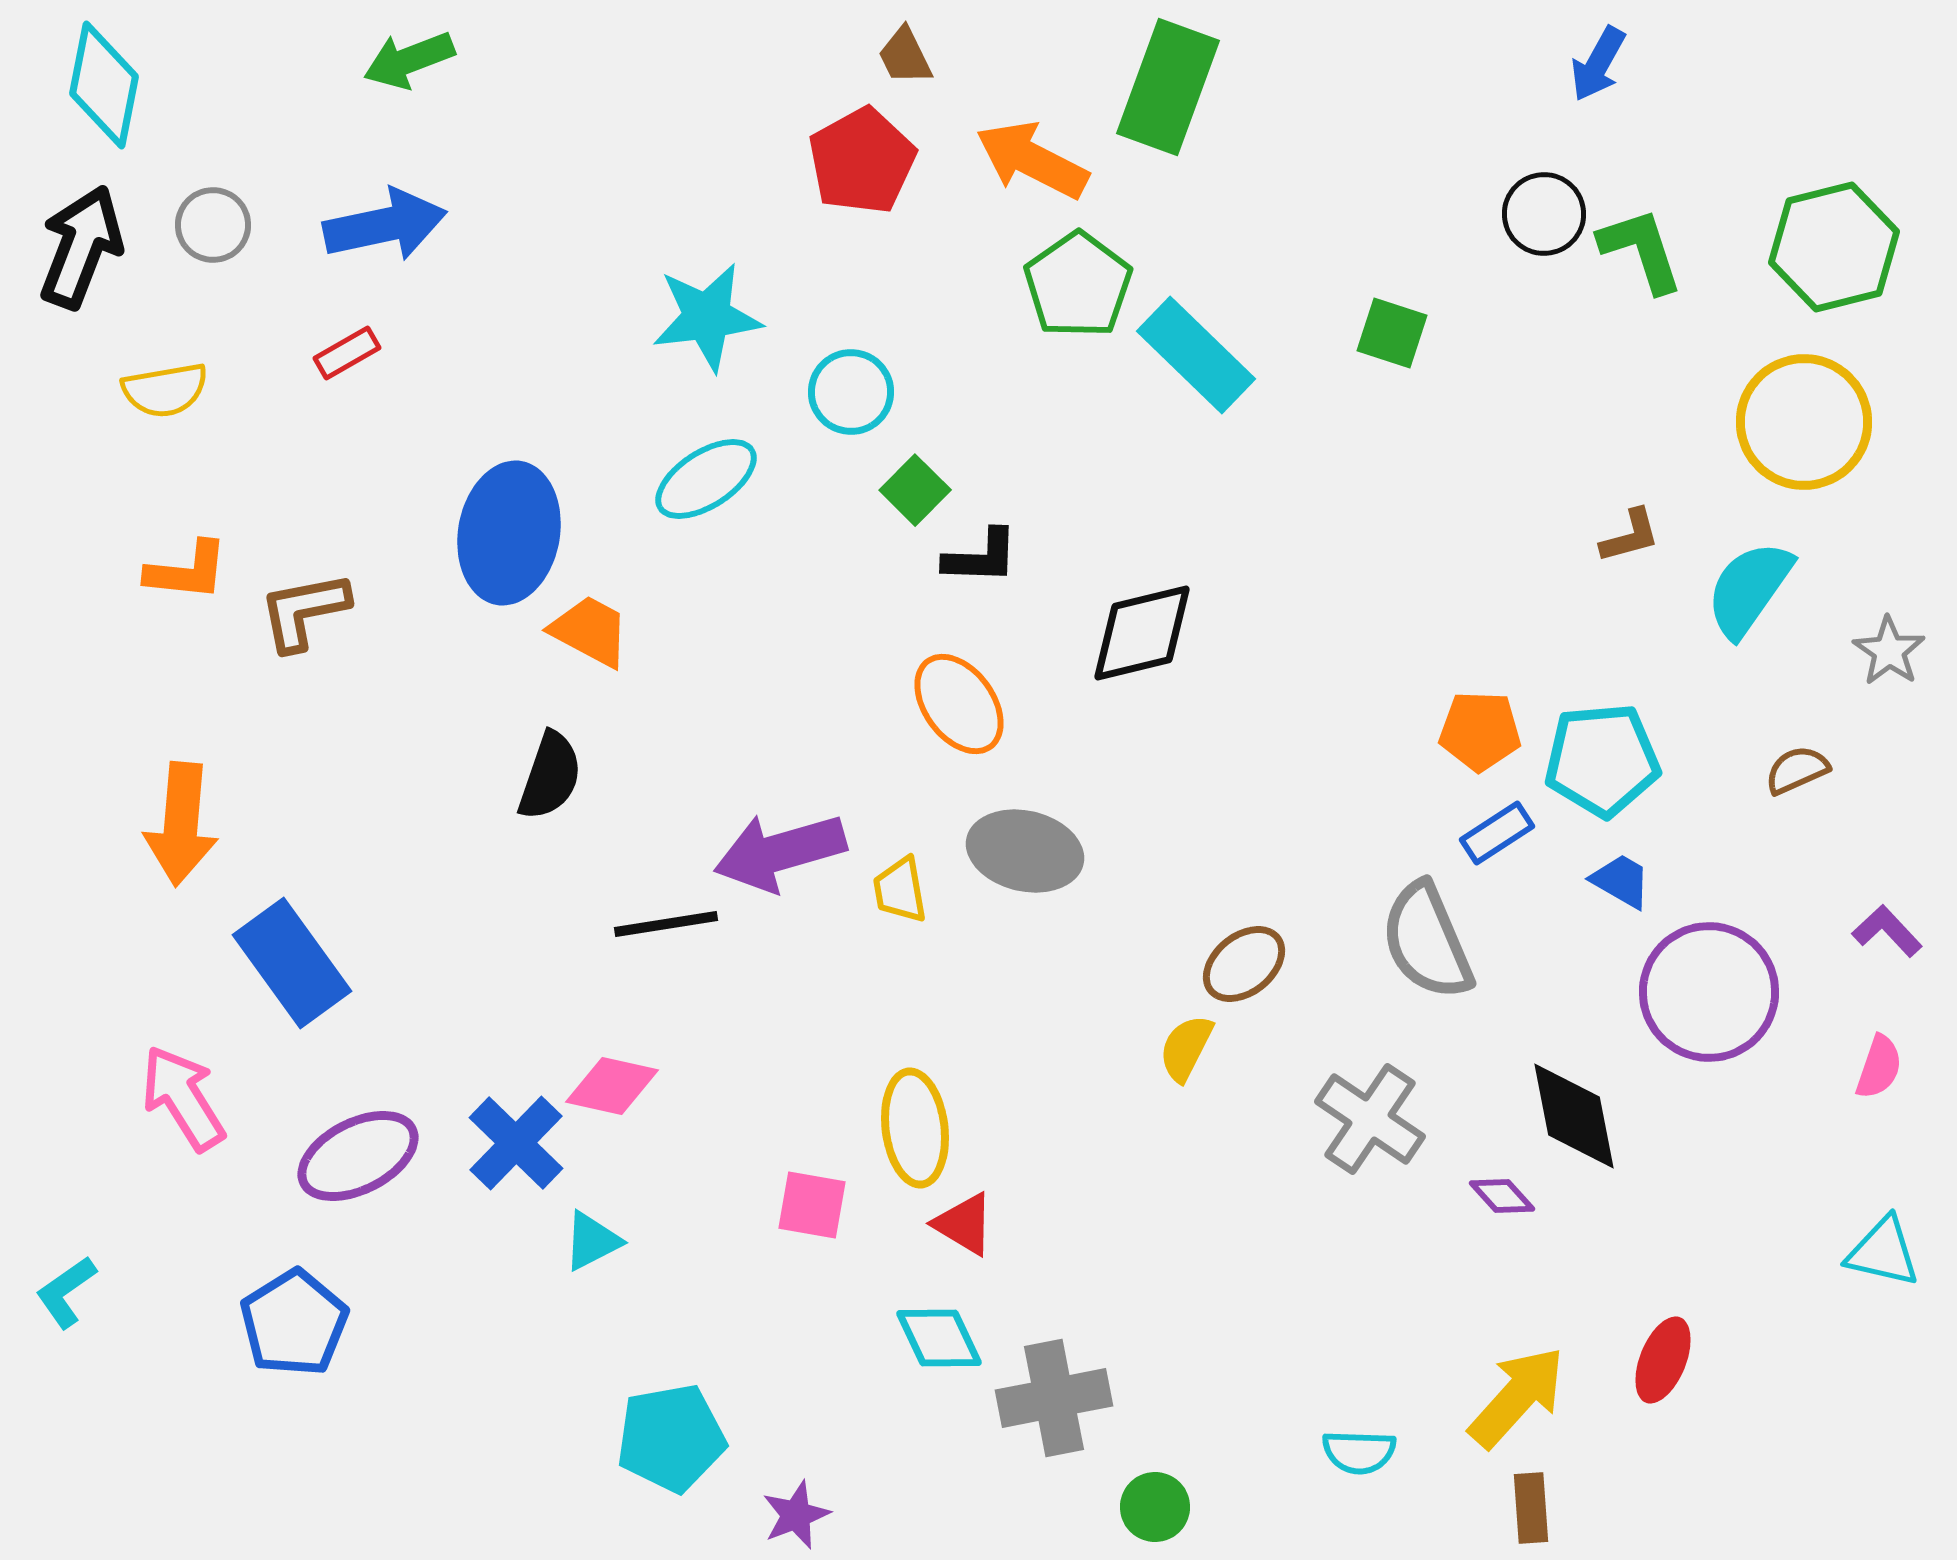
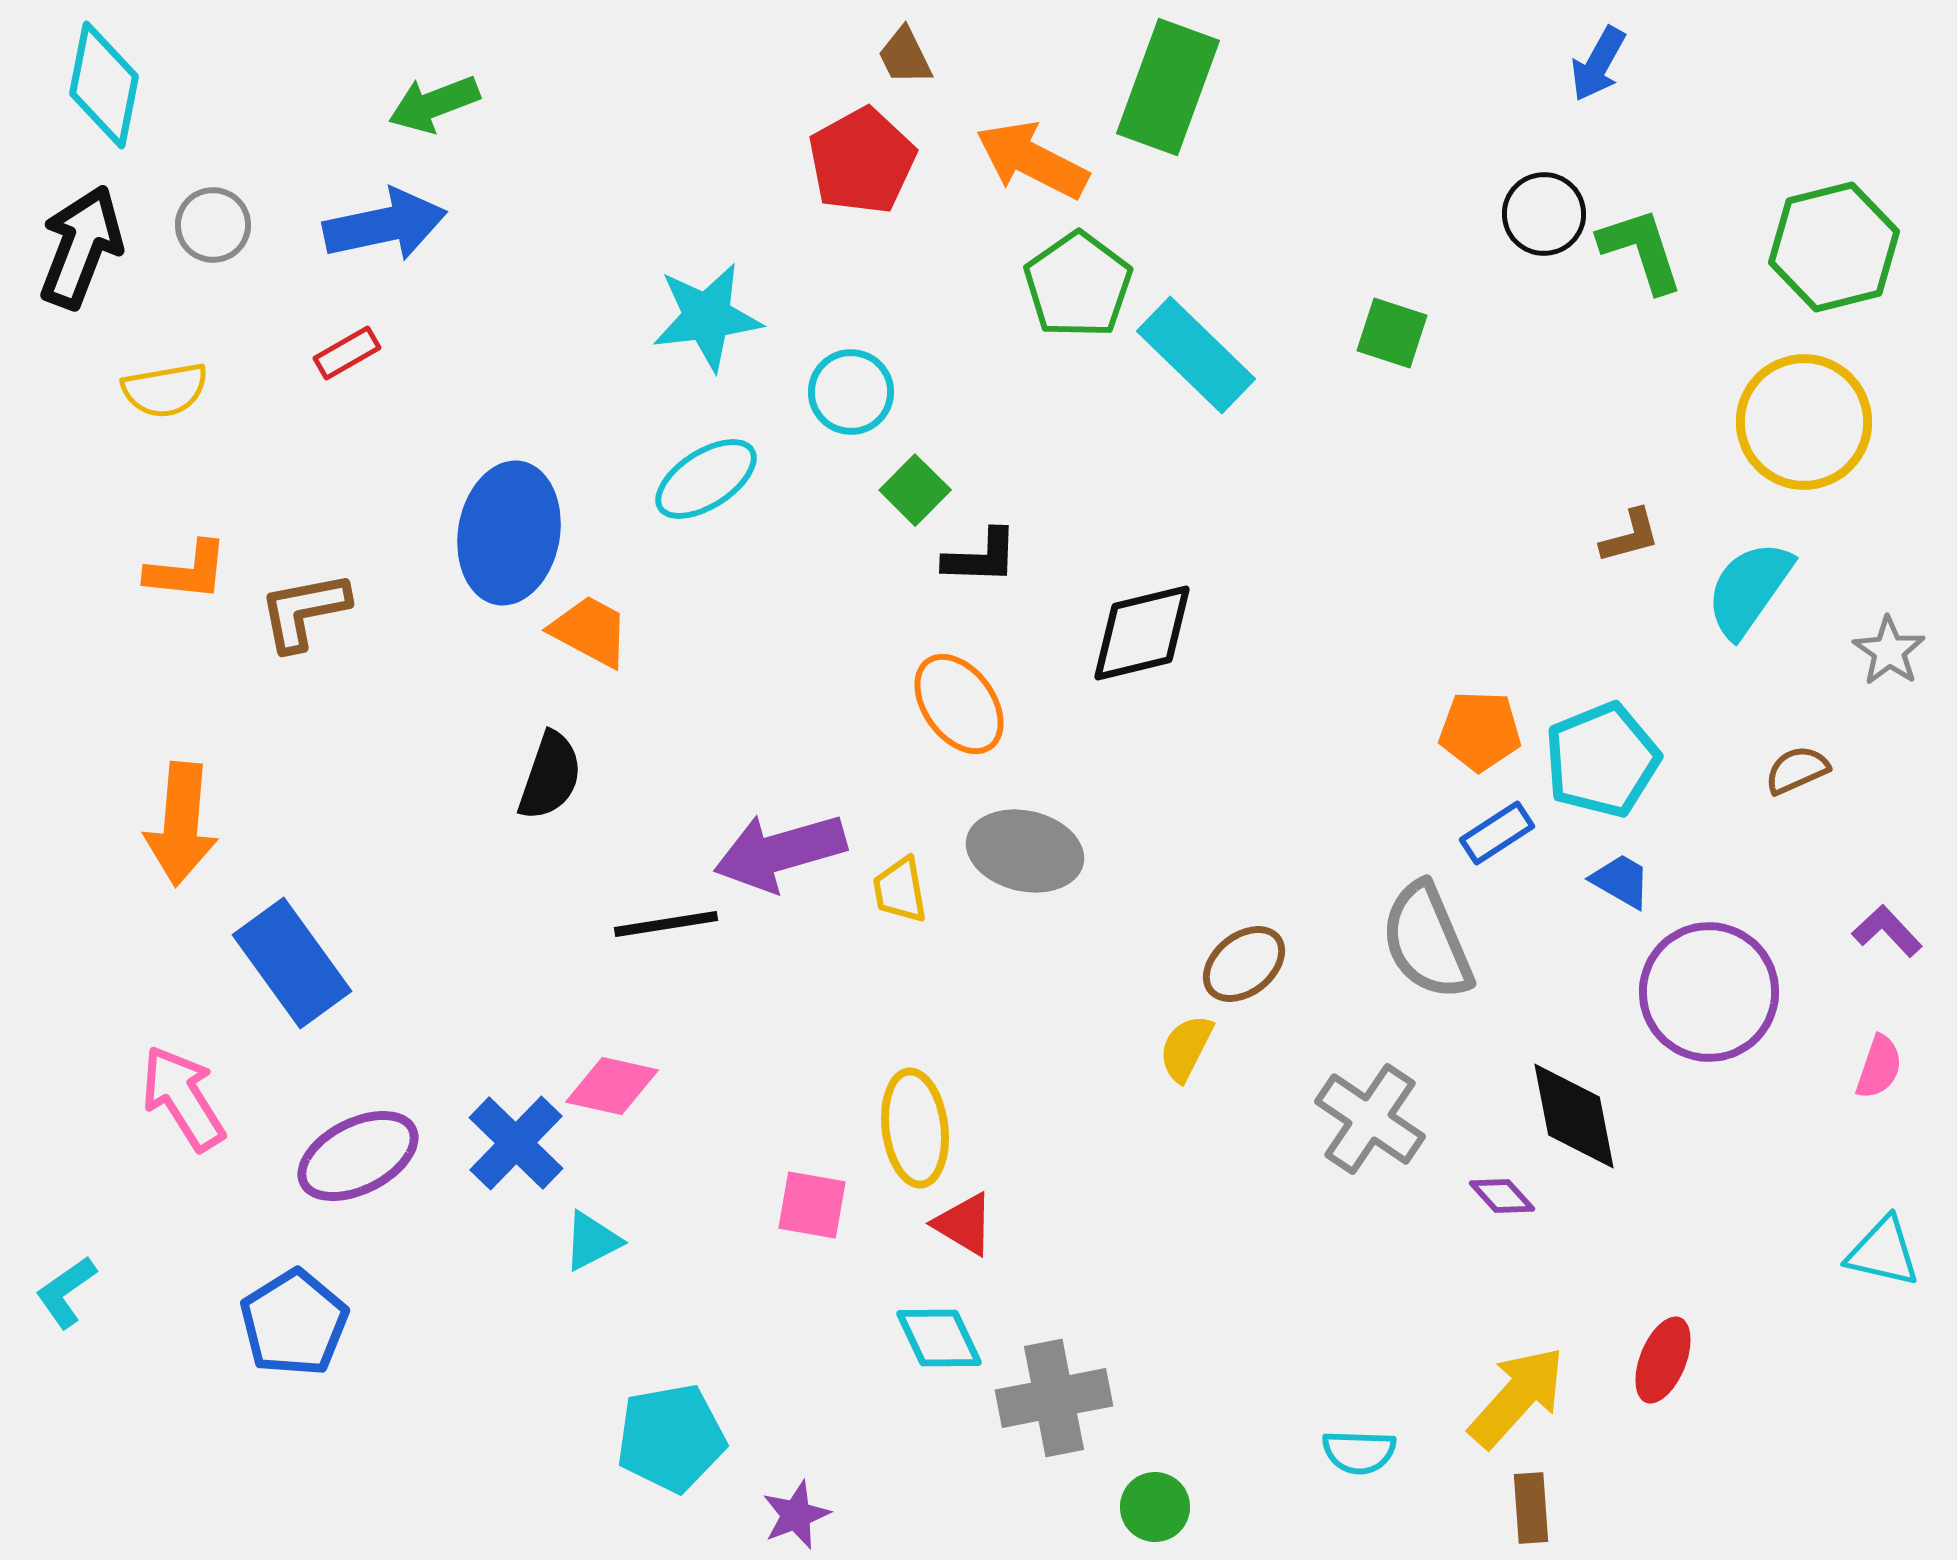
green arrow at (409, 60): moved 25 px right, 44 px down
cyan pentagon at (1602, 760): rotated 17 degrees counterclockwise
